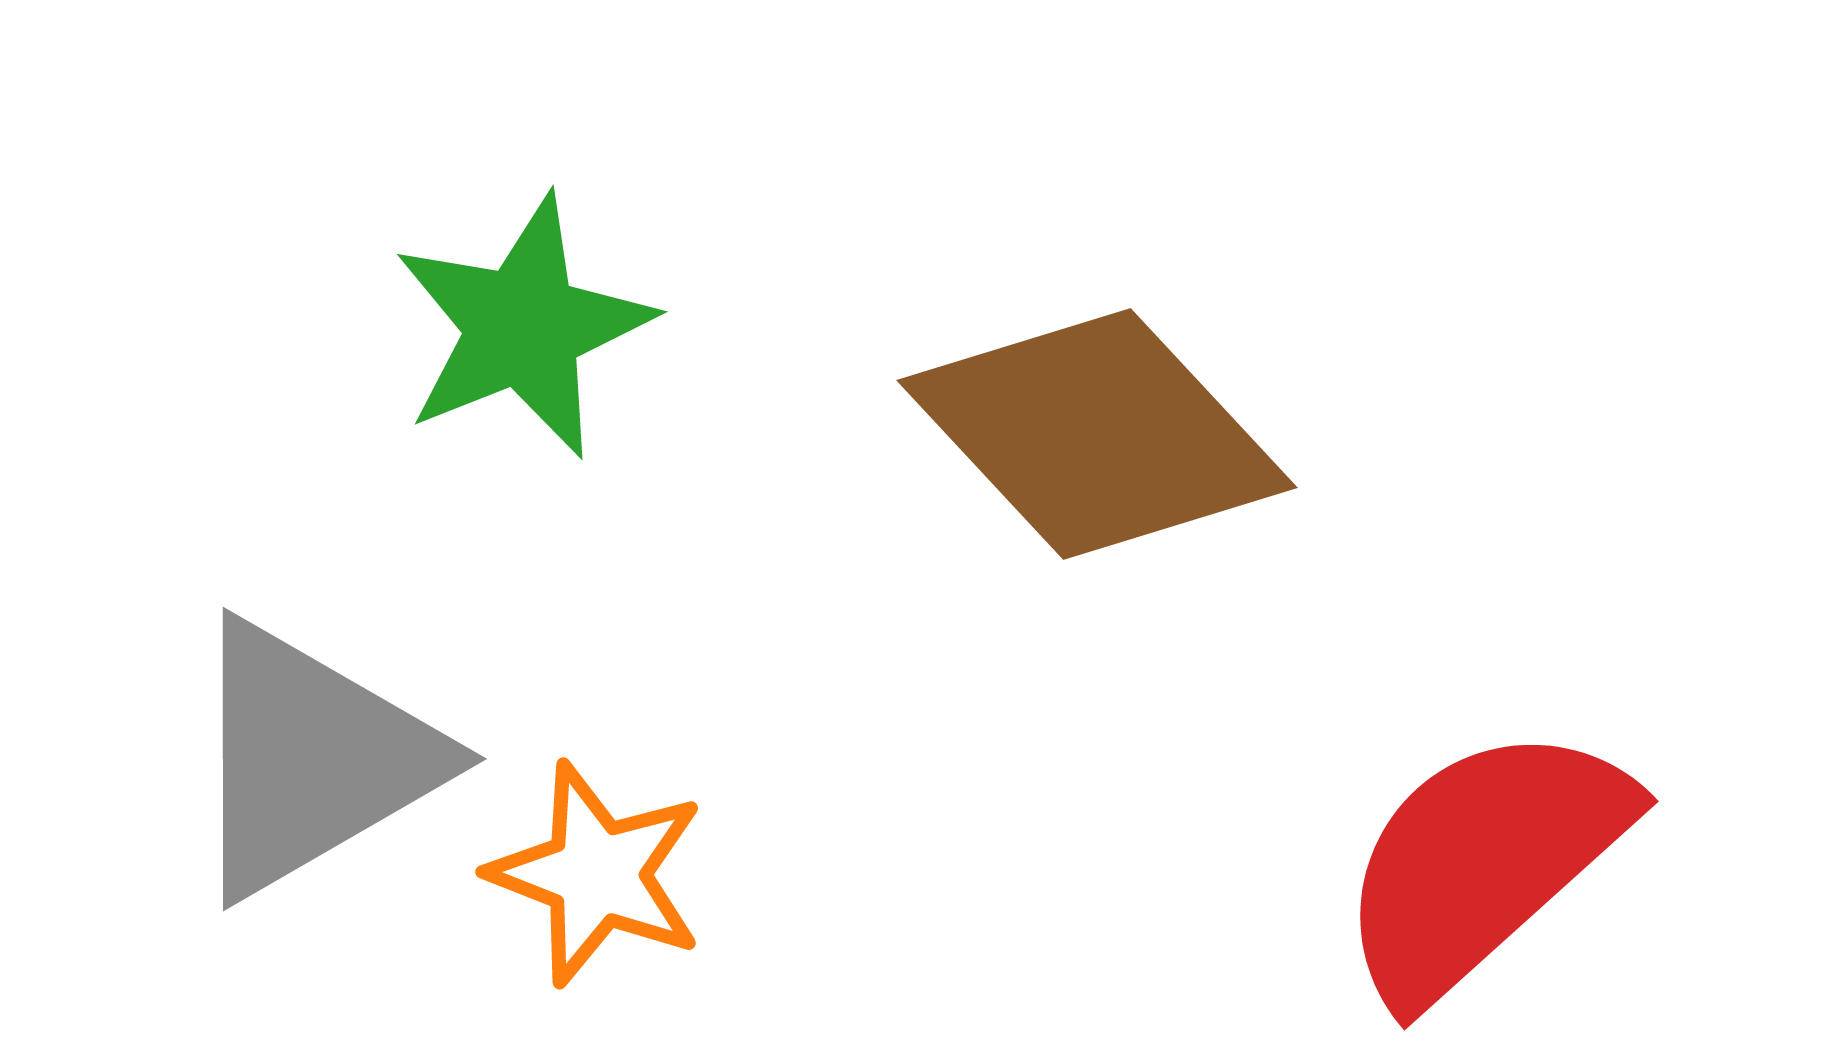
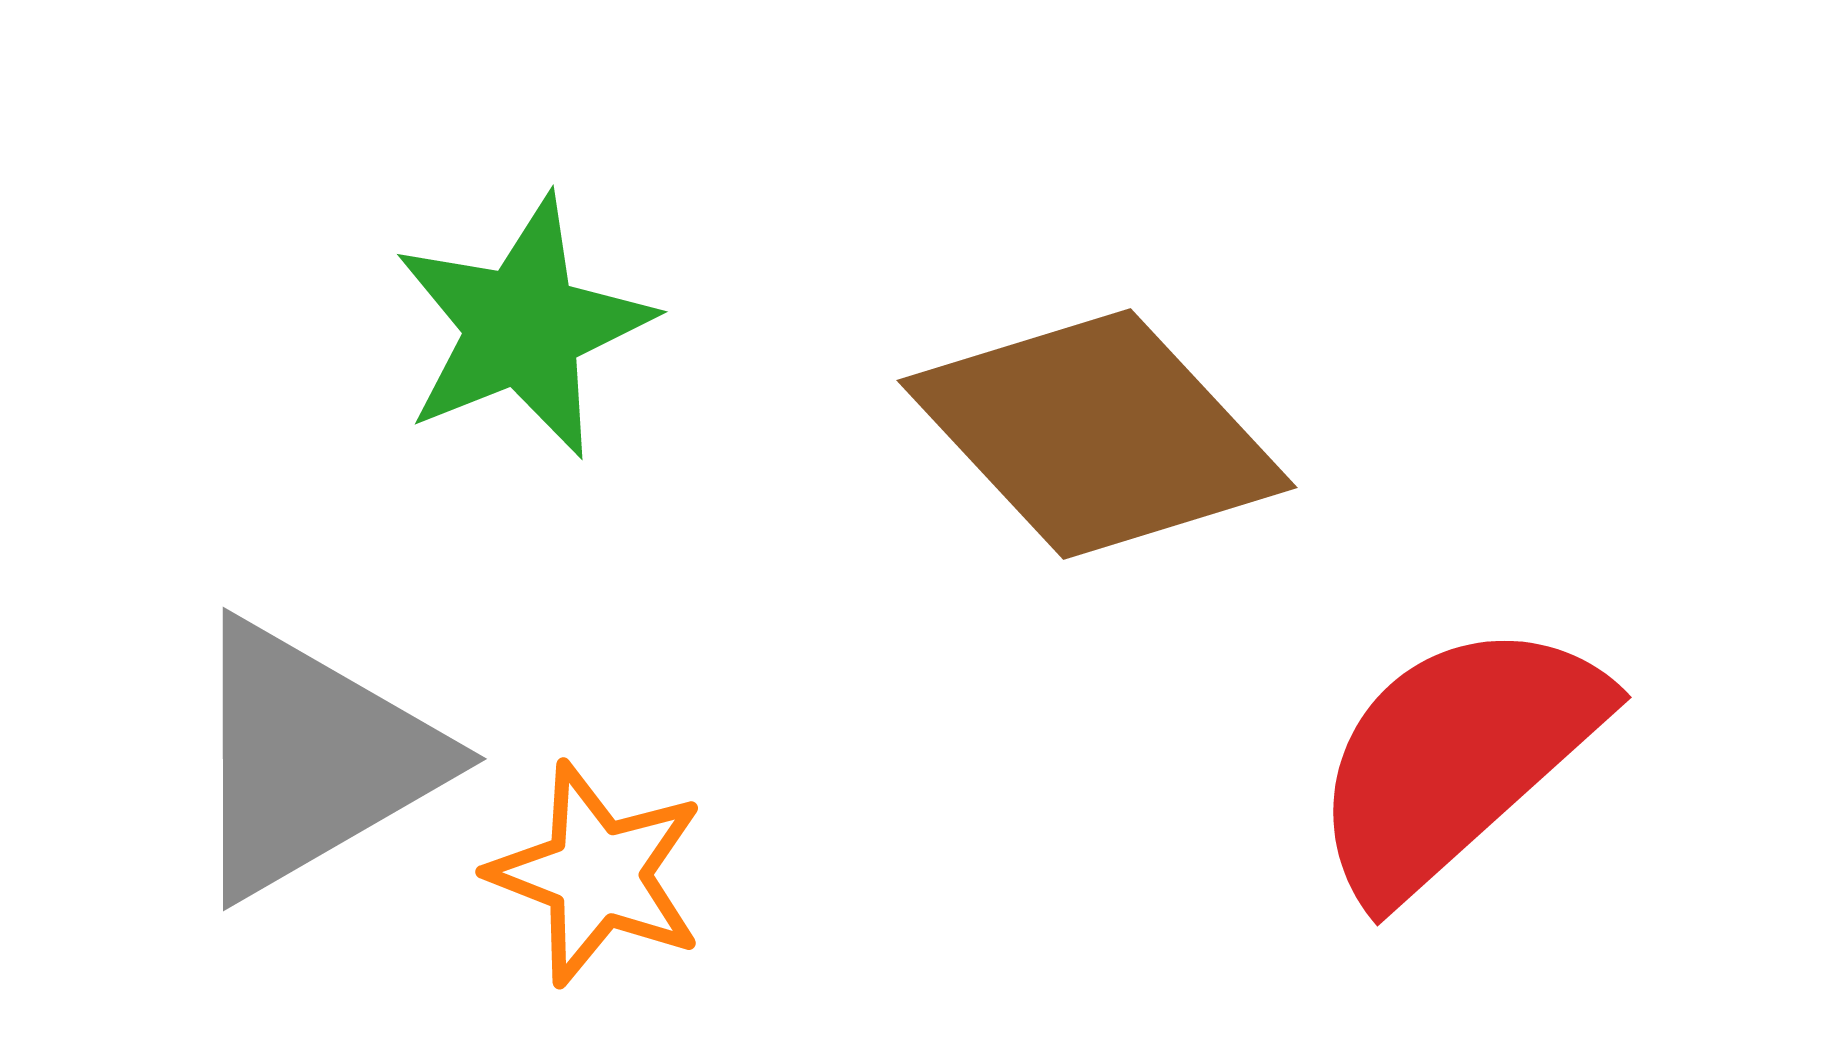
red semicircle: moved 27 px left, 104 px up
